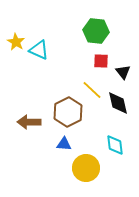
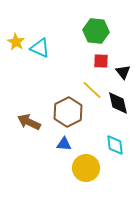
cyan triangle: moved 1 px right, 2 px up
brown arrow: rotated 25 degrees clockwise
